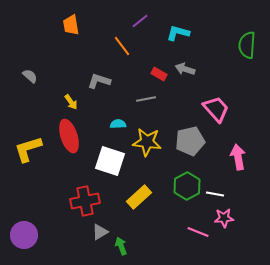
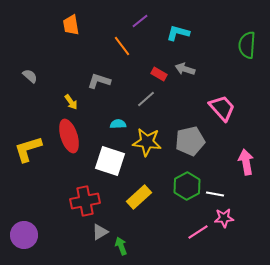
gray line: rotated 30 degrees counterclockwise
pink trapezoid: moved 6 px right, 1 px up
pink arrow: moved 8 px right, 5 px down
pink line: rotated 55 degrees counterclockwise
